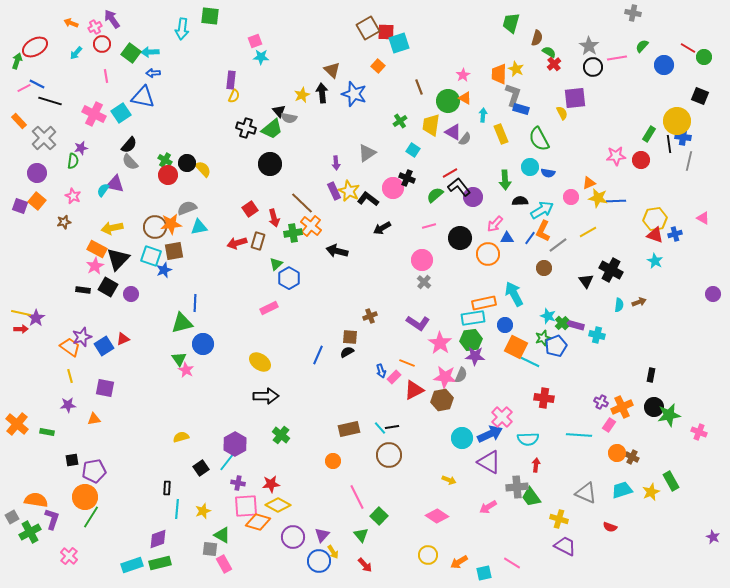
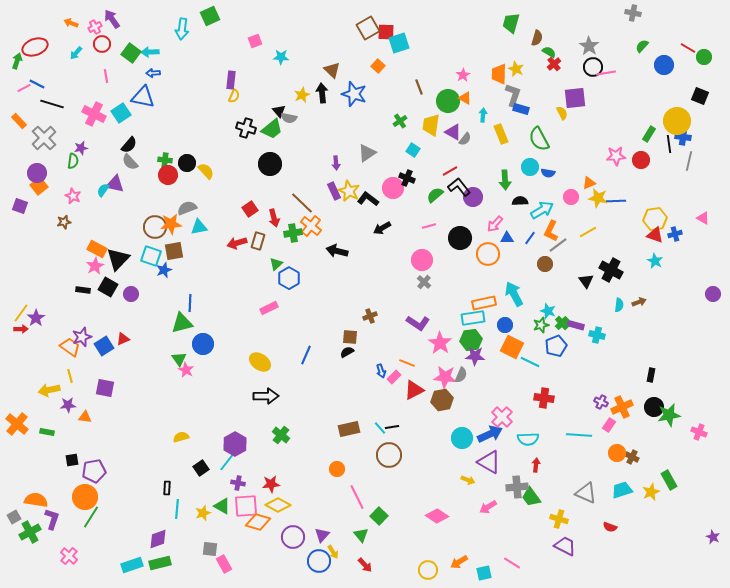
green square at (210, 16): rotated 30 degrees counterclockwise
red ellipse at (35, 47): rotated 10 degrees clockwise
cyan star at (261, 57): moved 20 px right
pink line at (617, 58): moved 11 px left, 15 px down
black line at (50, 101): moved 2 px right, 3 px down
green cross at (165, 160): rotated 24 degrees counterclockwise
yellow semicircle at (203, 169): moved 3 px right, 2 px down
red line at (450, 173): moved 2 px up
orange square at (37, 201): moved 2 px right, 15 px up; rotated 12 degrees clockwise
yellow arrow at (112, 228): moved 63 px left, 162 px down
orange L-shape at (543, 231): moved 8 px right
brown circle at (544, 268): moved 1 px right, 4 px up
blue line at (195, 303): moved 5 px left
yellow line at (21, 313): rotated 66 degrees counterclockwise
cyan star at (548, 316): moved 5 px up
green star at (543, 338): moved 2 px left, 13 px up
orange square at (516, 347): moved 4 px left
blue line at (318, 355): moved 12 px left
orange triangle at (94, 419): moved 9 px left, 2 px up; rotated 16 degrees clockwise
orange circle at (333, 461): moved 4 px right, 8 px down
yellow arrow at (449, 480): moved 19 px right
green rectangle at (671, 481): moved 2 px left, 1 px up
yellow star at (203, 511): moved 2 px down
gray square at (12, 517): moved 2 px right
green triangle at (222, 535): moved 29 px up
yellow circle at (428, 555): moved 15 px down
